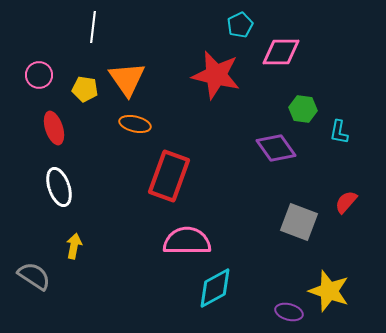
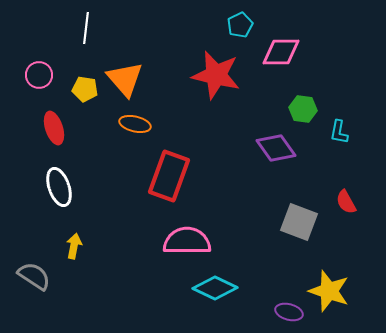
white line: moved 7 px left, 1 px down
orange triangle: moved 2 px left; rotated 6 degrees counterclockwise
red semicircle: rotated 70 degrees counterclockwise
cyan diamond: rotated 54 degrees clockwise
